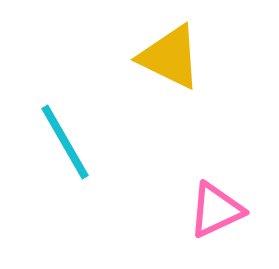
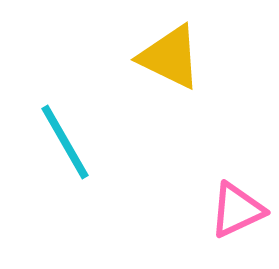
pink triangle: moved 21 px right
